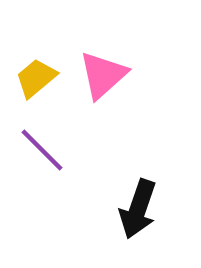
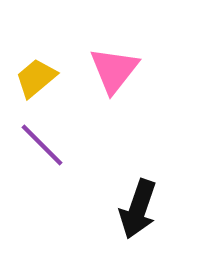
pink triangle: moved 11 px right, 5 px up; rotated 10 degrees counterclockwise
purple line: moved 5 px up
